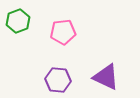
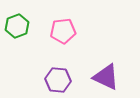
green hexagon: moved 1 px left, 5 px down
pink pentagon: moved 1 px up
